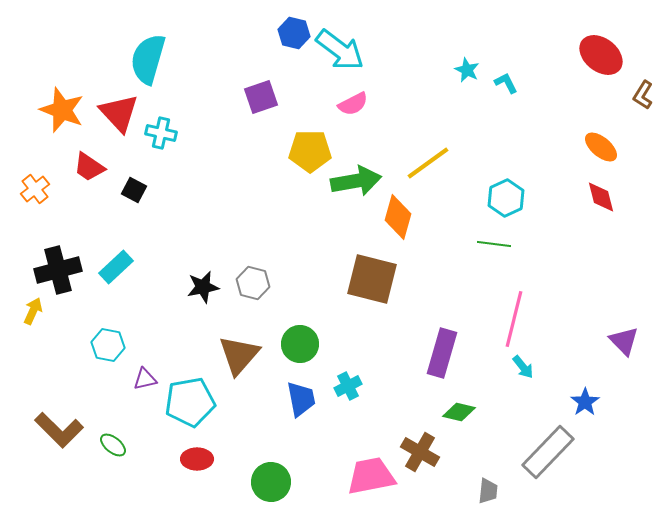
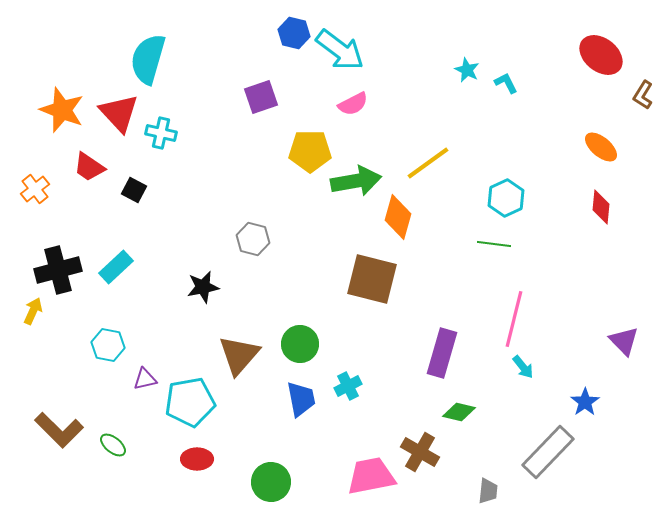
red diamond at (601, 197): moved 10 px down; rotated 20 degrees clockwise
gray hexagon at (253, 283): moved 44 px up
